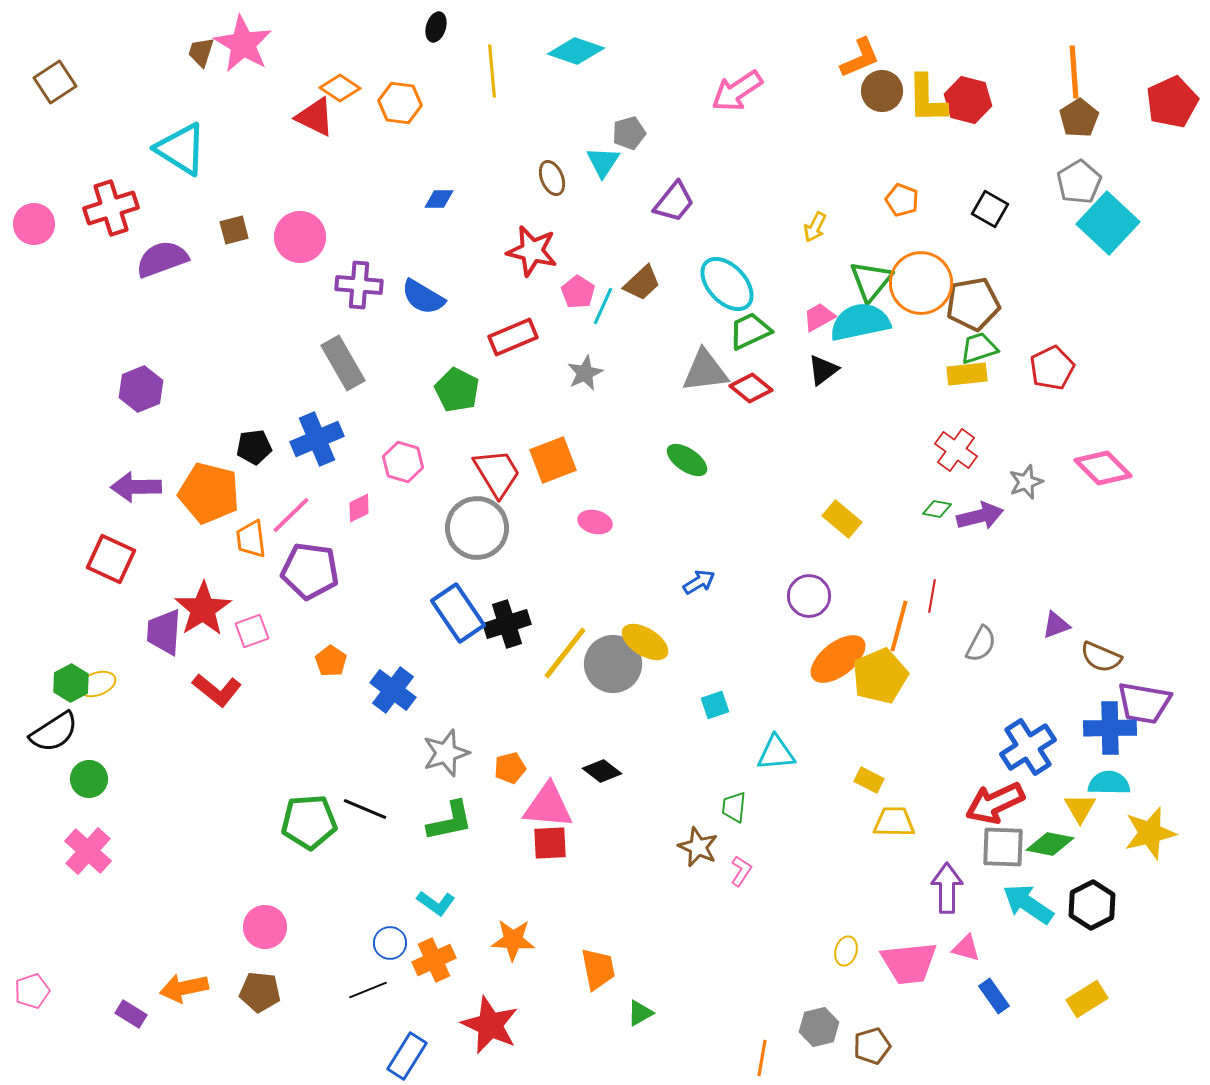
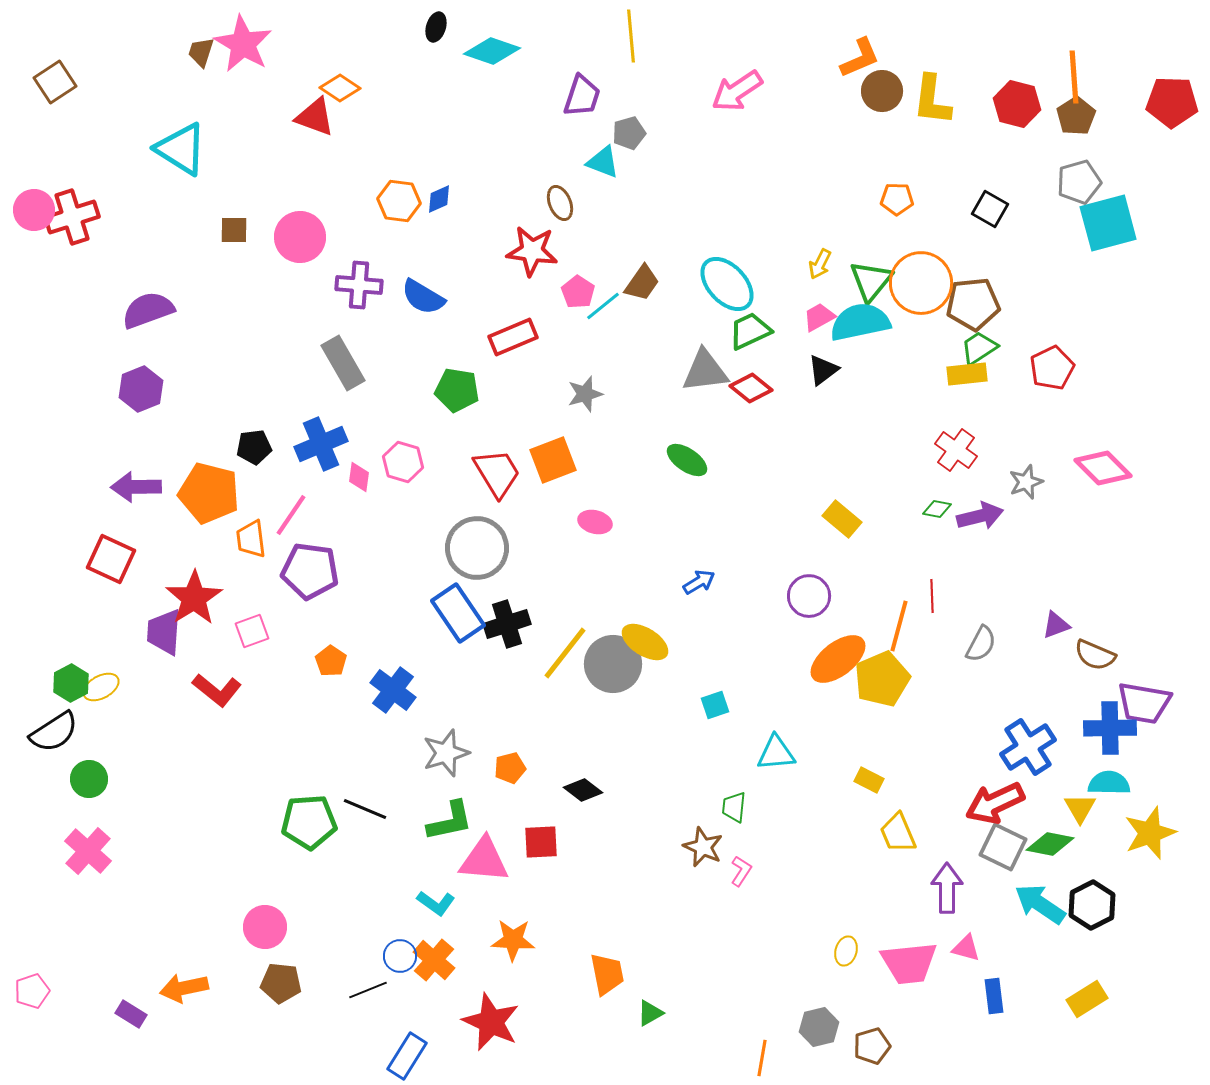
cyan diamond at (576, 51): moved 84 px left
yellow line at (492, 71): moved 139 px right, 35 px up
orange line at (1074, 72): moved 5 px down
yellow L-shape at (927, 99): moved 5 px right, 1 px down; rotated 8 degrees clockwise
red hexagon at (968, 100): moved 49 px right, 4 px down
red pentagon at (1172, 102): rotated 27 degrees clockwise
orange hexagon at (400, 103): moved 1 px left, 98 px down
red triangle at (315, 117): rotated 6 degrees counterclockwise
brown pentagon at (1079, 118): moved 3 px left, 2 px up
cyan triangle at (603, 162): rotated 42 degrees counterclockwise
brown ellipse at (552, 178): moved 8 px right, 25 px down
gray pentagon at (1079, 182): rotated 15 degrees clockwise
blue diamond at (439, 199): rotated 24 degrees counterclockwise
orange pentagon at (902, 200): moved 5 px left, 1 px up; rotated 20 degrees counterclockwise
purple trapezoid at (674, 202): moved 92 px left, 106 px up; rotated 21 degrees counterclockwise
red cross at (111, 208): moved 39 px left, 9 px down
cyan square at (1108, 223): rotated 32 degrees clockwise
pink circle at (34, 224): moved 14 px up
yellow arrow at (815, 227): moved 5 px right, 37 px down
brown square at (234, 230): rotated 16 degrees clockwise
red star at (532, 251): rotated 6 degrees counterclockwise
purple semicircle at (162, 259): moved 14 px left, 51 px down
brown trapezoid at (642, 283): rotated 12 degrees counterclockwise
brown pentagon at (973, 304): rotated 4 degrees clockwise
cyan line at (603, 306): rotated 27 degrees clockwise
green trapezoid at (979, 348): rotated 15 degrees counterclockwise
gray star at (585, 373): moved 21 px down; rotated 9 degrees clockwise
green pentagon at (457, 390): rotated 18 degrees counterclockwise
blue cross at (317, 439): moved 4 px right, 5 px down
pink diamond at (359, 508): moved 31 px up; rotated 56 degrees counterclockwise
pink line at (291, 515): rotated 12 degrees counterclockwise
gray circle at (477, 528): moved 20 px down
red line at (932, 596): rotated 12 degrees counterclockwise
red star at (203, 609): moved 9 px left, 11 px up
brown semicircle at (1101, 657): moved 6 px left, 2 px up
yellow pentagon at (880, 676): moved 2 px right, 3 px down
yellow ellipse at (97, 684): moved 4 px right, 3 px down; rotated 9 degrees counterclockwise
black diamond at (602, 771): moved 19 px left, 19 px down
pink triangle at (548, 806): moved 64 px left, 54 px down
yellow trapezoid at (894, 822): moved 4 px right, 11 px down; rotated 114 degrees counterclockwise
yellow star at (1150, 833): rotated 6 degrees counterclockwise
red square at (550, 843): moved 9 px left, 1 px up
brown star at (698, 847): moved 5 px right
gray square at (1003, 847): rotated 24 degrees clockwise
cyan arrow at (1028, 904): moved 12 px right
blue circle at (390, 943): moved 10 px right, 13 px down
orange cross at (434, 960): rotated 24 degrees counterclockwise
orange trapezoid at (598, 969): moved 9 px right, 5 px down
brown pentagon at (260, 992): moved 21 px right, 9 px up
blue rectangle at (994, 996): rotated 28 degrees clockwise
green triangle at (640, 1013): moved 10 px right
red star at (490, 1025): moved 1 px right, 3 px up
